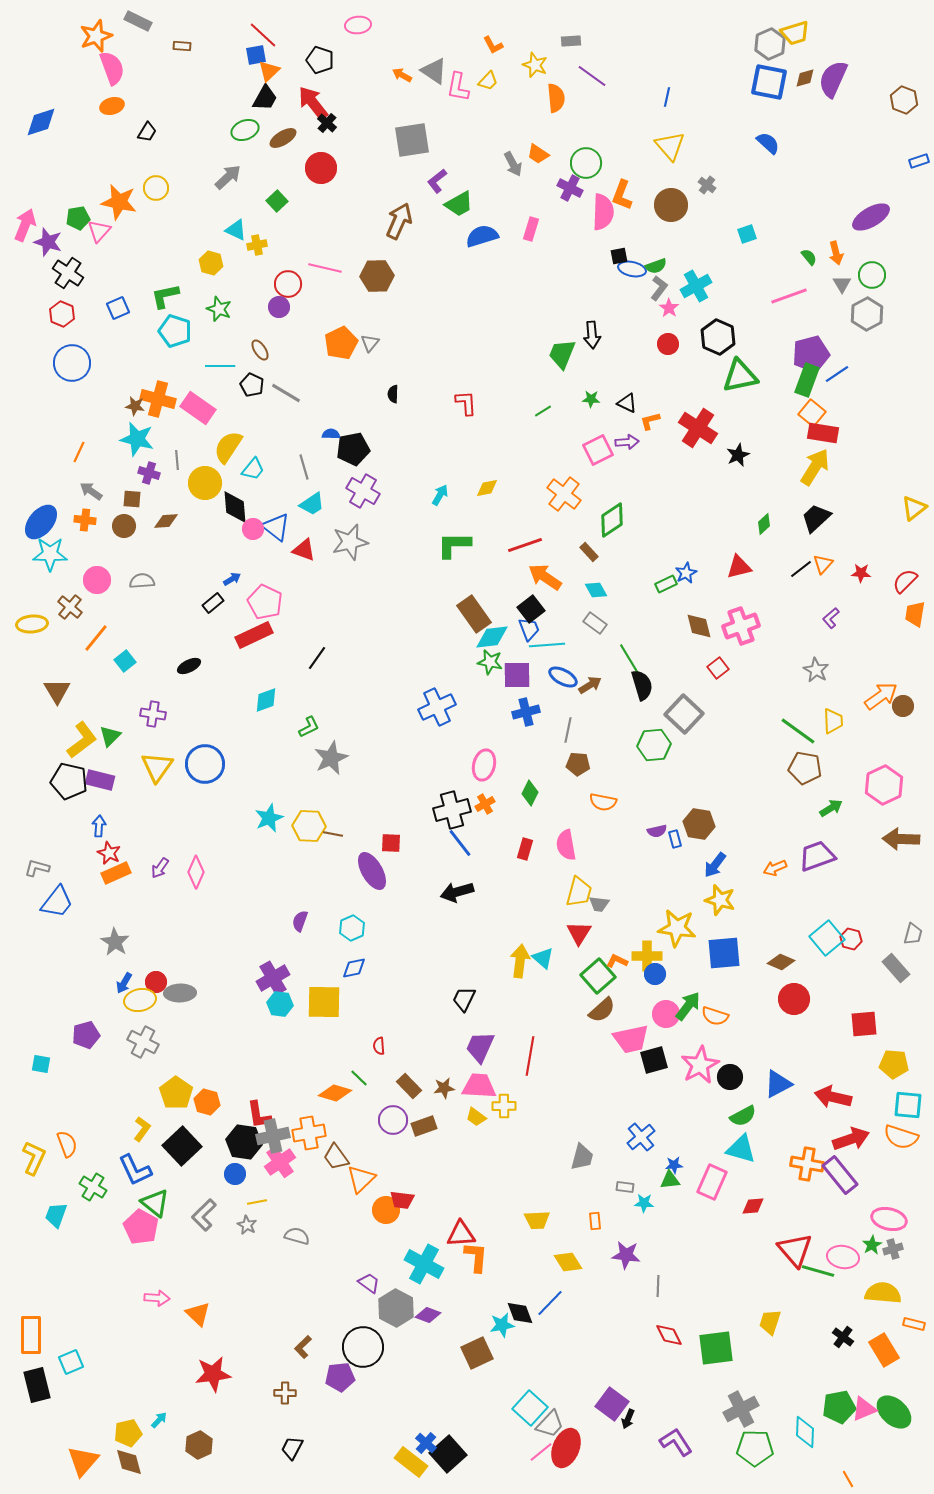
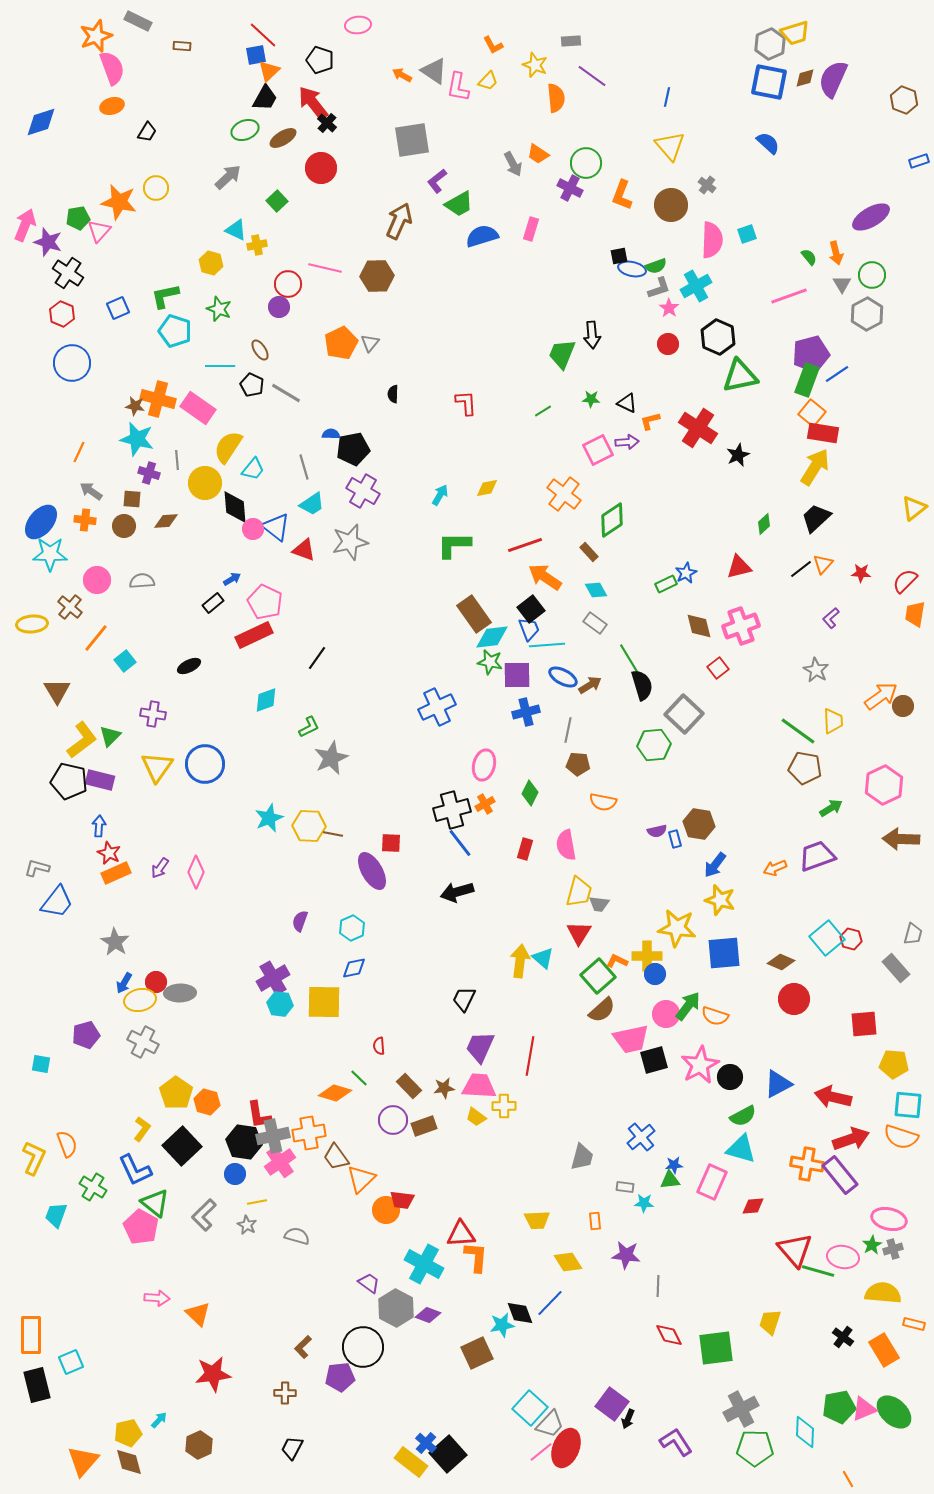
pink semicircle at (603, 212): moved 109 px right, 28 px down
gray L-shape at (659, 288): rotated 35 degrees clockwise
